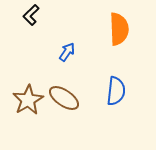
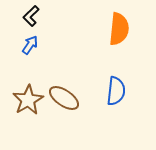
black L-shape: moved 1 px down
orange semicircle: rotated 8 degrees clockwise
blue arrow: moved 37 px left, 7 px up
